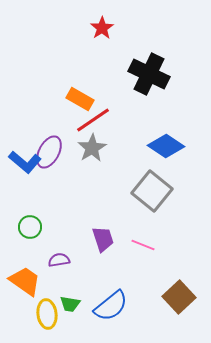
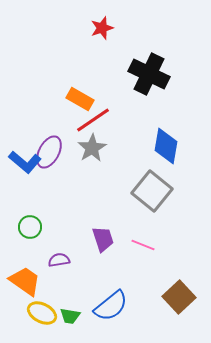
red star: rotated 15 degrees clockwise
blue diamond: rotated 66 degrees clockwise
green trapezoid: moved 12 px down
yellow ellipse: moved 5 px left, 1 px up; rotated 56 degrees counterclockwise
